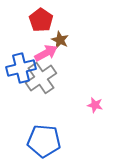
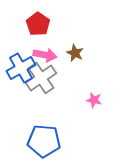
red pentagon: moved 3 px left, 4 px down
brown star: moved 15 px right, 13 px down
pink arrow: moved 1 px left, 2 px down; rotated 40 degrees clockwise
blue cross: rotated 16 degrees counterclockwise
pink star: moved 1 px left, 5 px up
